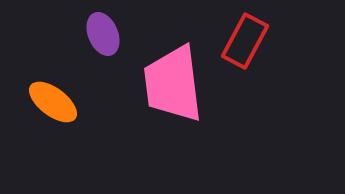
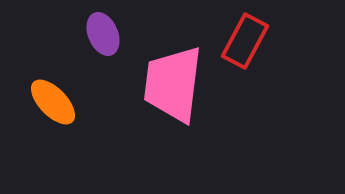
pink trapezoid: rotated 14 degrees clockwise
orange ellipse: rotated 9 degrees clockwise
